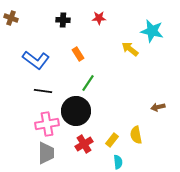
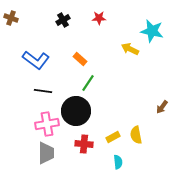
black cross: rotated 32 degrees counterclockwise
yellow arrow: rotated 12 degrees counterclockwise
orange rectangle: moved 2 px right, 5 px down; rotated 16 degrees counterclockwise
brown arrow: moved 4 px right; rotated 40 degrees counterclockwise
yellow rectangle: moved 1 px right, 3 px up; rotated 24 degrees clockwise
red cross: rotated 36 degrees clockwise
